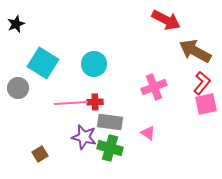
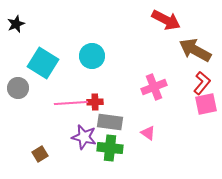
brown arrow: moved 1 px up
cyan circle: moved 2 px left, 8 px up
green cross: rotated 10 degrees counterclockwise
